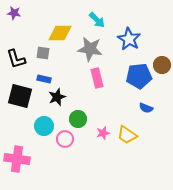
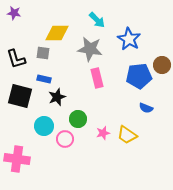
yellow diamond: moved 3 px left
